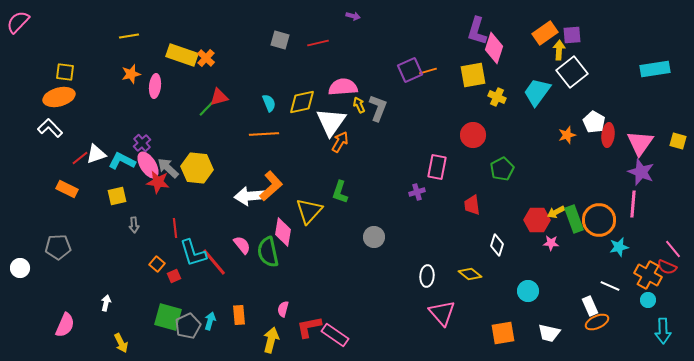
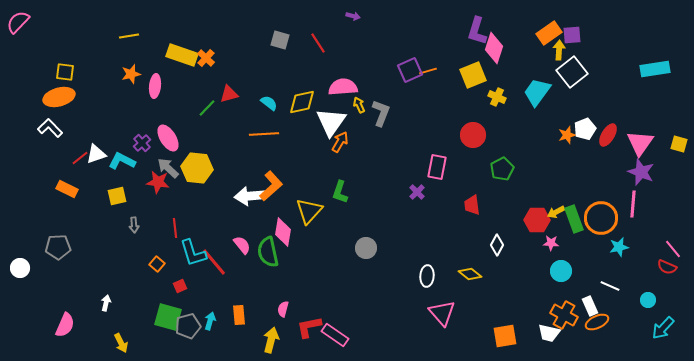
orange rectangle at (545, 33): moved 4 px right
red line at (318, 43): rotated 70 degrees clockwise
yellow square at (473, 75): rotated 12 degrees counterclockwise
red triangle at (219, 97): moved 10 px right, 3 px up
cyan semicircle at (269, 103): rotated 30 degrees counterclockwise
gray L-shape at (378, 108): moved 3 px right, 5 px down
white pentagon at (594, 122): moved 9 px left, 7 px down; rotated 20 degrees clockwise
red ellipse at (608, 135): rotated 25 degrees clockwise
yellow square at (678, 141): moved 1 px right, 3 px down
pink ellipse at (148, 165): moved 20 px right, 27 px up
purple cross at (417, 192): rotated 28 degrees counterclockwise
orange circle at (599, 220): moved 2 px right, 2 px up
gray circle at (374, 237): moved 8 px left, 11 px down
white diamond at (497, 245): rotated 10 degrees clockwise
orange cross at (648, 275): moved 84 px left, 40 px down
red square at (174, 276): moved 6 px right, 10 px down
cyan circle at (528, 291): moved 33 px right, 20 px up
gray pentagon at (188, 326): rotated 10 degrees clockwise
cyan arrow at (663, 331): moved 3 px up; rotated 45 degrees clockwise
orange square at (503, 333): moved 2 px right, 3 px down
